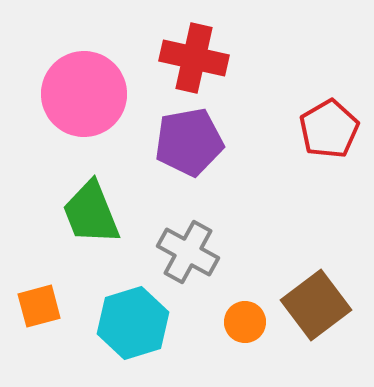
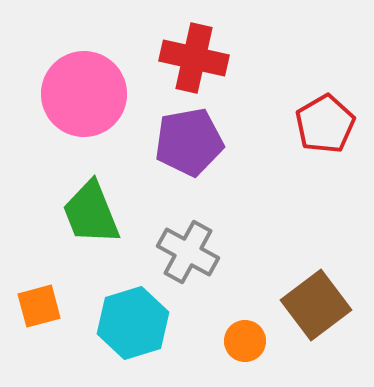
red pentagon: moved 4 px left, 5 px up
orange circle: moved 19 px down
